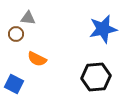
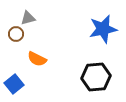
gray triangle: rotated 21 degrees counterclockwise
blue square: rotated 24 degrees clockwise
